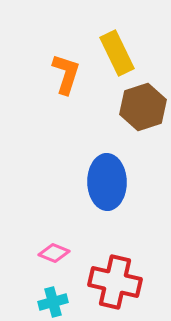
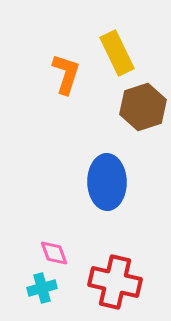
pink diamond: rotated 48 degrees clockwise
cyan cross: moved 11 px left, 14 px up
